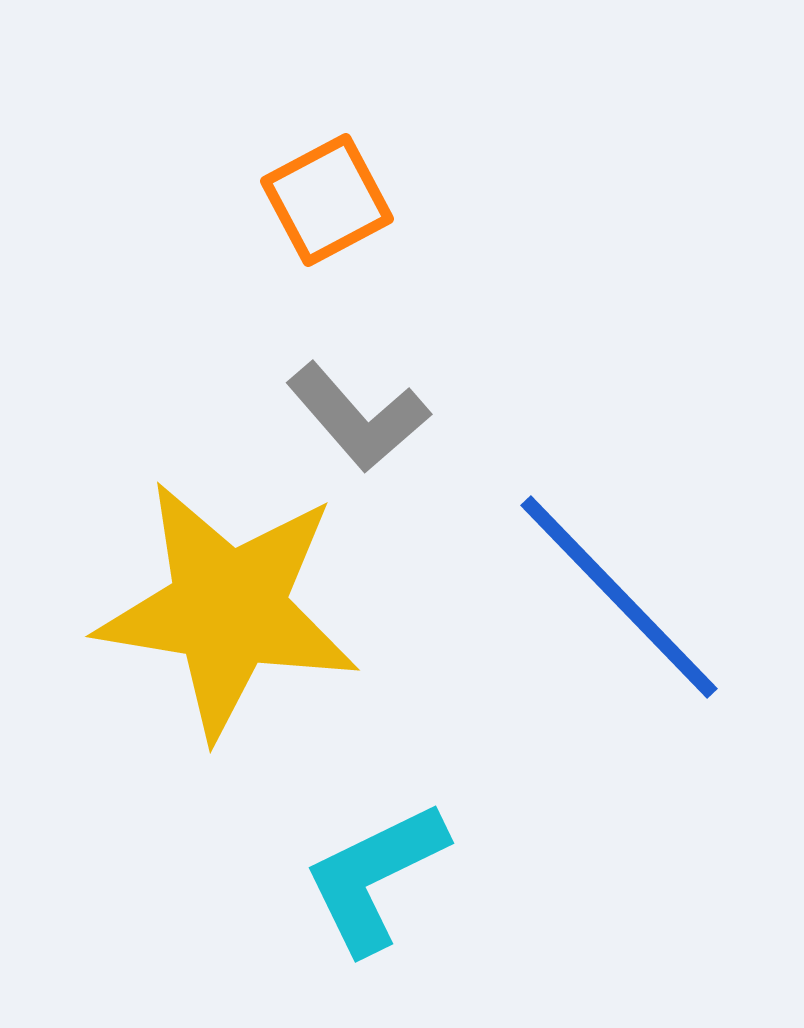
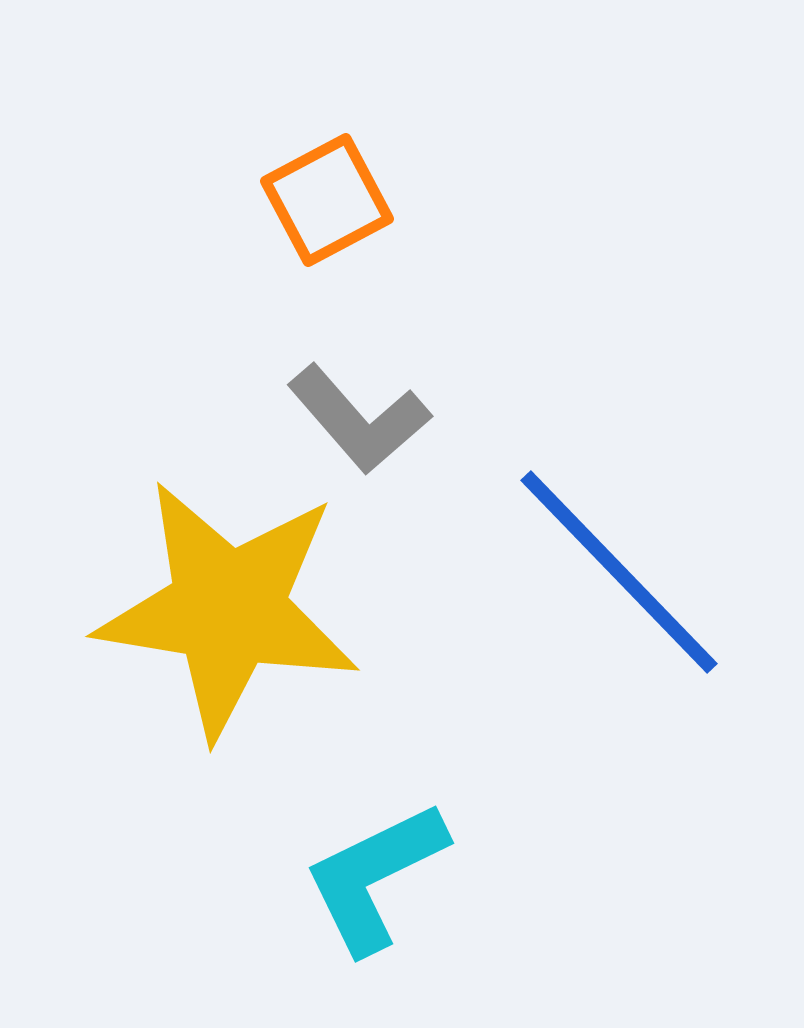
gray L-shape: moved 1 px right, 2 px down
blue line: moved 25 px up
